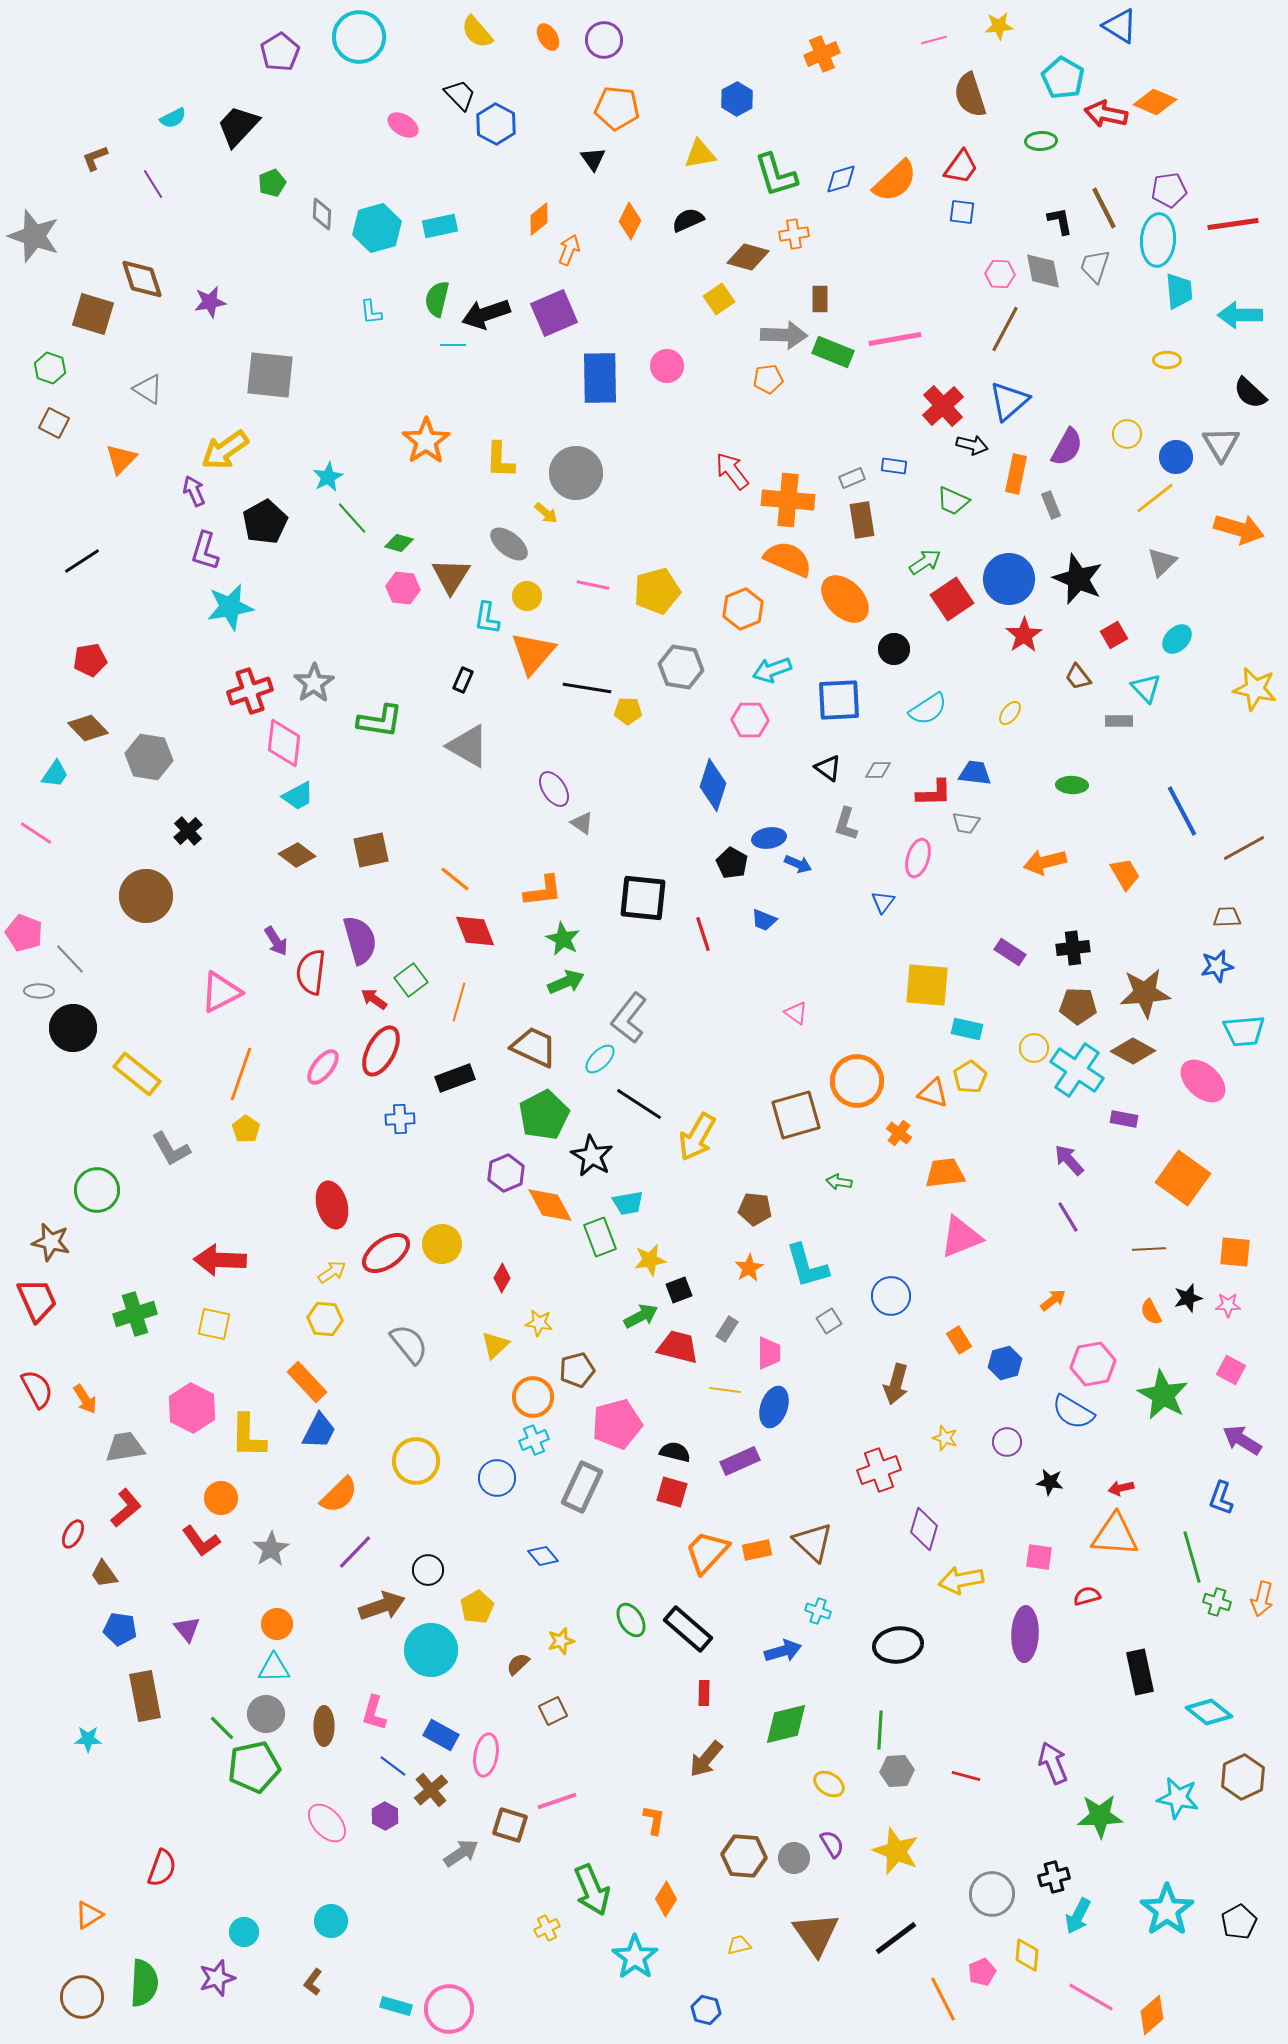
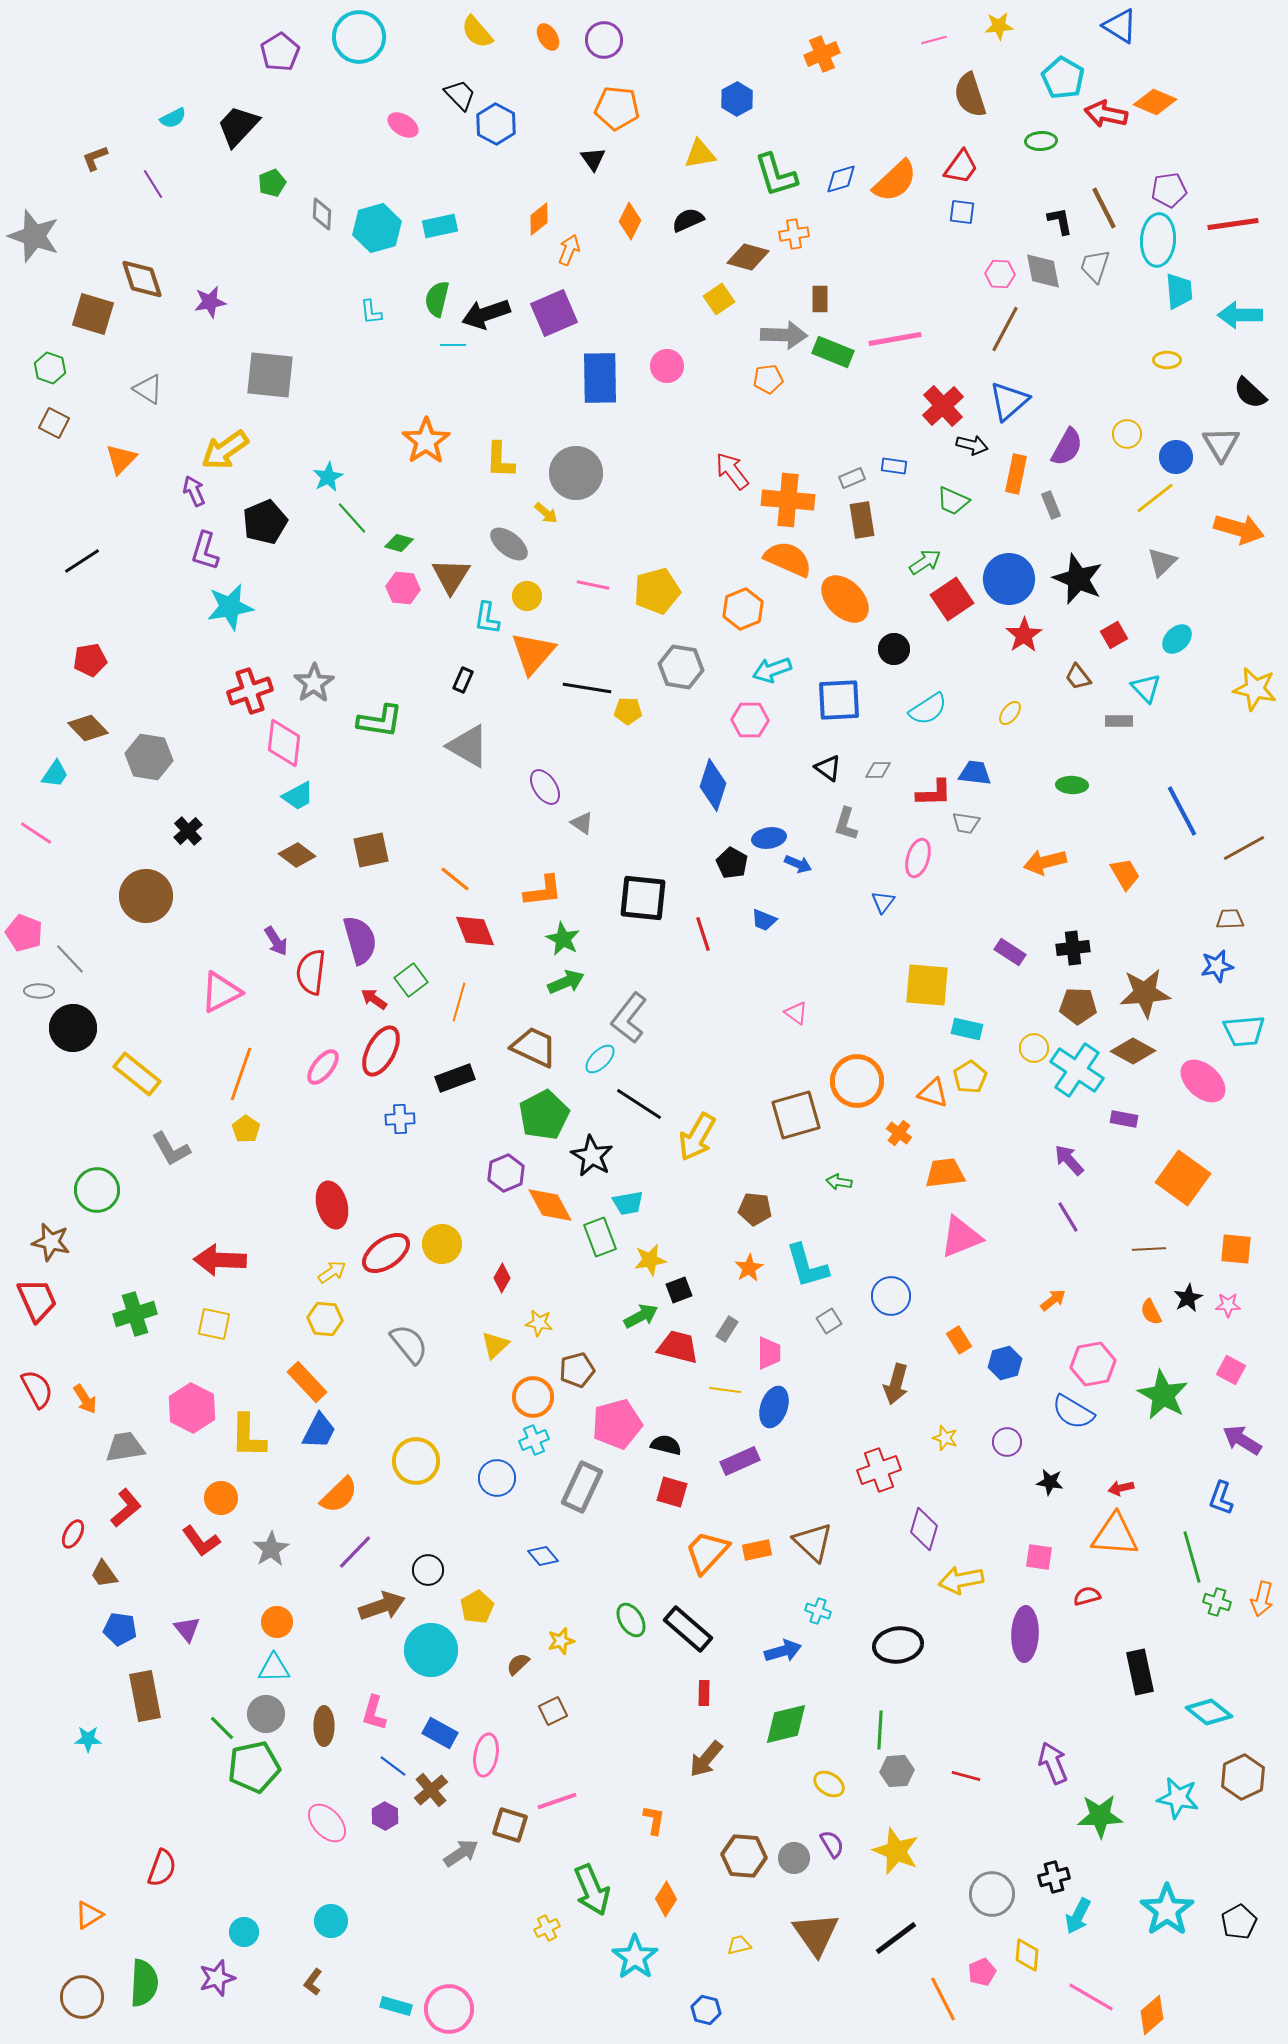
black pentagon at (265, 522): rotated 6 degrees clockwise
purple ellipse at (554, 789): moved 9 px left, 2 px up
brown trapezoid at (1227, 917): moved 3 px right, 2 px down
orange square at (1235, 1252): moved 1 px right, 3 px up
black star at (1188, 1298): rotated 12 degrees counterclockwise
black semicircle at (675, 1452): moved 9 px left, 7 px up
orange circle at (277, 1624): moved 2 px up
blue rectangle at (441, 1735): moved 1 px left, 2 px up
